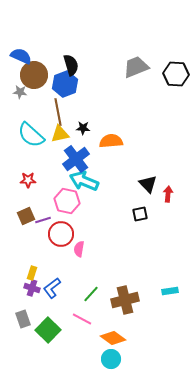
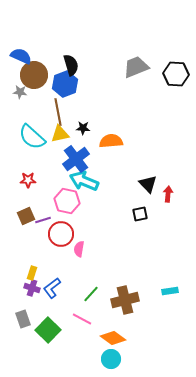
cyan semicircle: moved 1 px right, 2 px down
